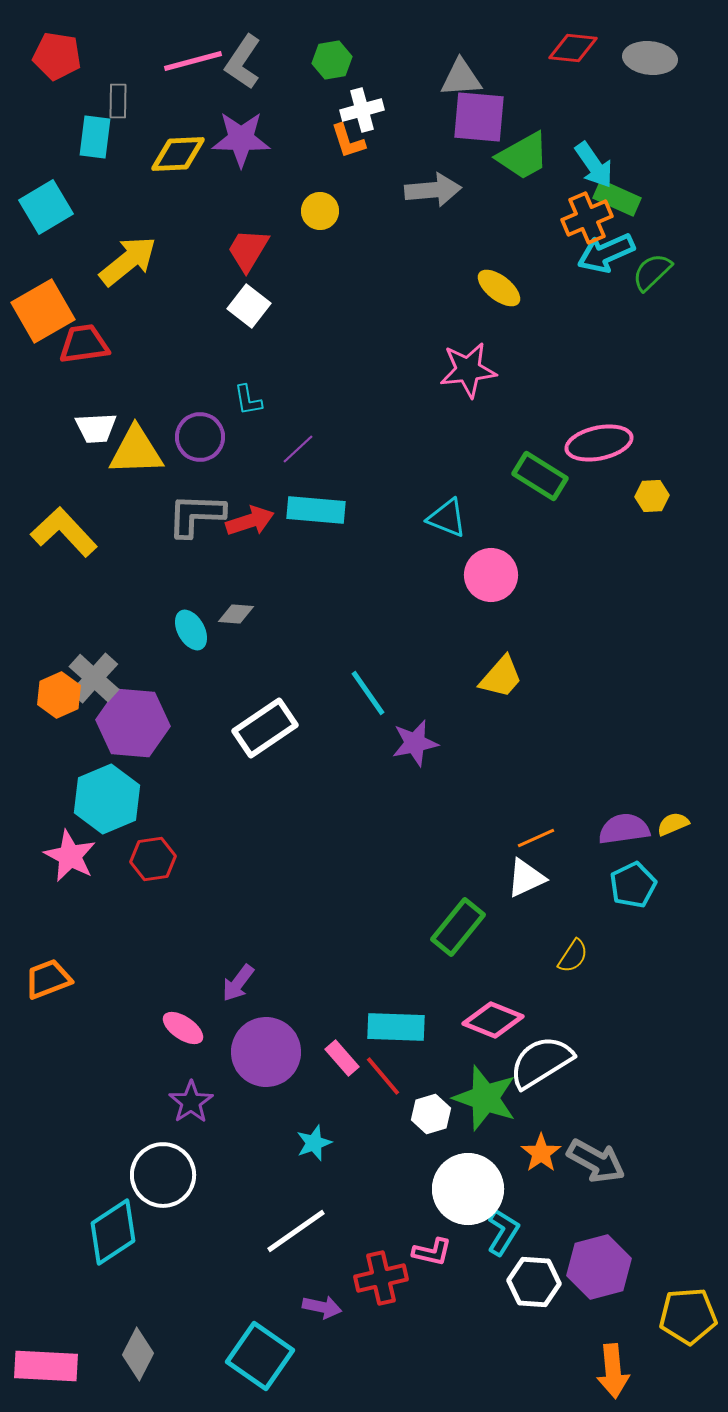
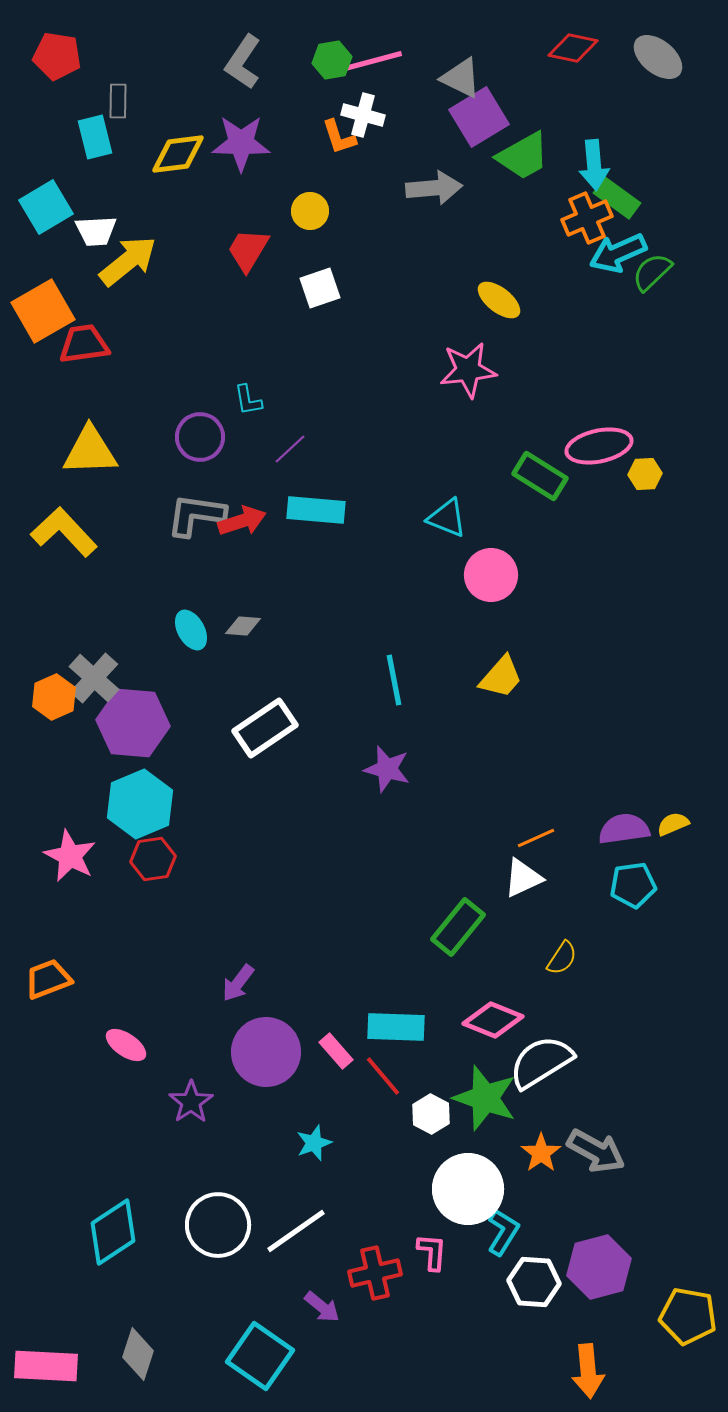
red diamond at (573, 48): rotated 6 degrees clockwise
gray ellipse at (650, 58): moved 8 px right, 1 px up; rotated 33 degrees clockwise
pink line at (193, 61): moved 180 px right
gray triangle at (461, 78): rotated 30 degrees clockwise
white cross at (362, 110): moved 1 px right, 5 px down; rotated 30 degrees clockwise
purple square at (479, 117): rotated 36 degrees counterclockwise
cyan rectangle at (95, 137): rotated 21 degrees counterclockwise
purple star at (241, 139): moved 4 px down
orange L-shape at (348, 141): moved 9 px left, 4 px up
yellow diamond at (178, 154): rotated 4 degrees counterclockwise
cyan arrow at (594, 165): rotated 30 degrees clockwise
gray arrow at (433, 190): moved 1 px right, 2 px up
green rectangle at (617, 198): rotated 12 degrees clockwise
yellow circle at (320, 211): moved 10 px left
cyan arrow at (606, 253): moved 12 px right
yellow ellipse at (499, 288): moved 12 px down
white square at (249, 306): moved 71 px right, 18 px up; rotated 33 degrees clockwise
white trapezoid at (96, 428): moved 197 px up
pink ellipse at (599, 443): moved 3 px down
purple line at (298, 449): moved 8 px left
yellow triangle at (136, 451): moved 46 px left
yellow hexagon at (652, 496): moved 7 px left, 22 px up
gray L-shape at (196, 515): rotated 6 degrees clockwise
red arrow at (250, 521): moved 8 px left
gray diamond at (236, 614): moved 7 px right, 12 px down
cyan line at (368, 693): moved 26 px right, 13 px up; rotated 24 degrees clockwise
orange hexagon at (59, 695): moved 5 px left, 2 px down
purple star at (415, 743): moved 28 px left, 26 px down; rotated 27 degrees clockwise
cyan hexagon at (107, 799): moved 33 px right, 5 px down
white triangle at (526, 878): moved 3 px left
cyan pentagon at (633, 885): rotated 18 degrees clockwise
yellow semicircle at (573, 956): moved 11 px left, 2 px down
pink ellipse at (183, 1028): moved 57 px left, 17 px down
pink rectangle at (342, 1058): moved 6 px left, 7 px up
white hexagon at (431, 1114): rotated 15 degrees counterclockwise
gray arrow at (596, 1161): moved 10 px up
white circle at (163, 1175): moved 55 px right, 50 px down
pink L-shape at (432, 1252): rotated 99 degrees counterclockwise
red cross at (381, 1278): moved 6 px left, 5 px up
purple arrow at (322, 1307): rotated 27 degrees clockwise
yellow pentagon at (688, 1316): rotated 14 degrees clockwise
gray diamond at (138, 1354): rotated 9 degrees counterclockwise
orange arrow at (613, 1371): moved 25 px left
